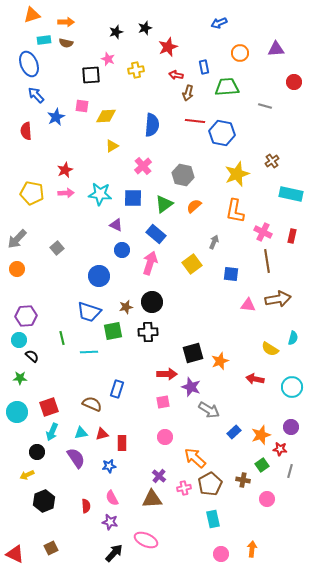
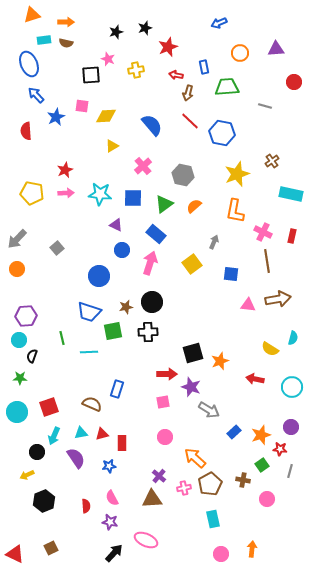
red line at (195, 121): moved 5 px left; rotated 36 degrees clockwise
blue semicircle at (152, 125): rotated 45 degrees counterclockwise
black semicircle at (32, 356): rotated 112 degrees counterclockwise
cyan arrow at (52, 432): moved 2 px right, 4 px down
